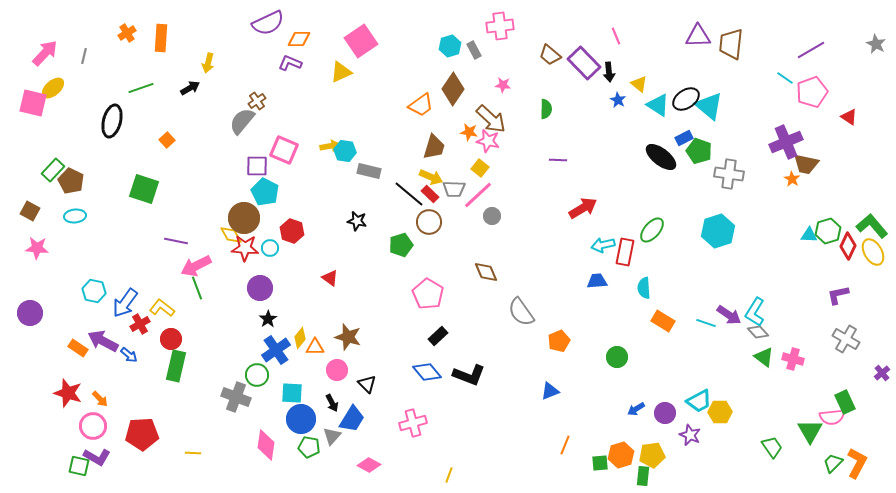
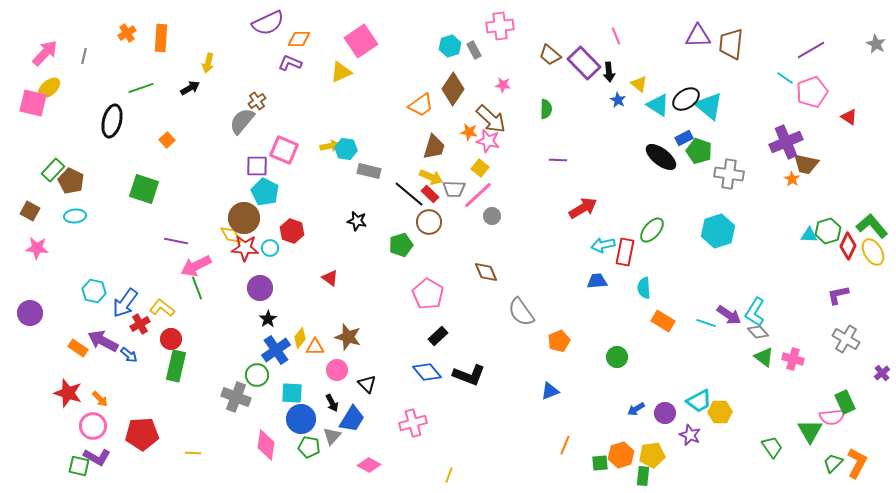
yellow ellipse at (53, 88): moved 4 px left
cyan hexagon at (345, 151): moved 1 px right, 2 px up
